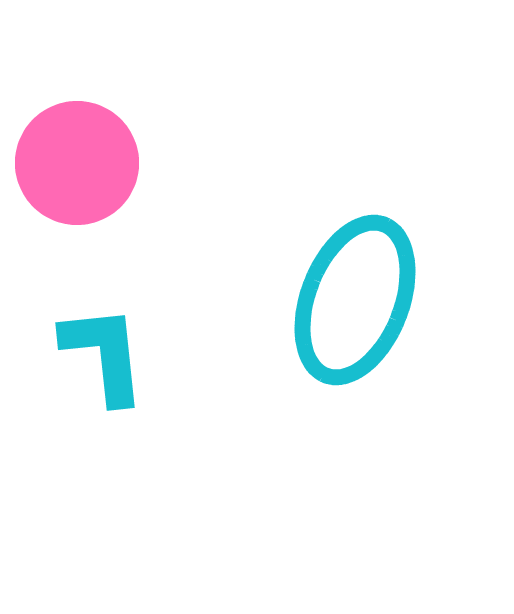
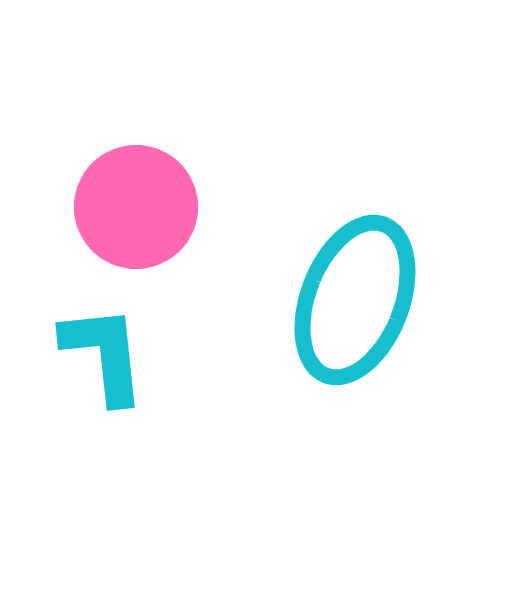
pink circle: moved 59 px right, 44 px down
